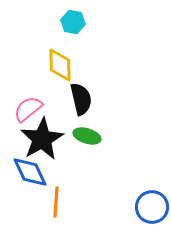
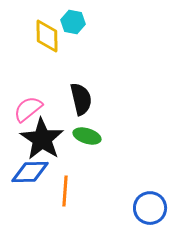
yellow diamond: moved 13 px left, 29 px up
black star: rotated 9 degrees counterclockwise
blue diamond: rotated 66 degrees counterclockwise
orange line: moved 9 px right, 11 px up
blue circle: moved 2 px left, 1 px down
